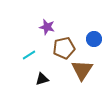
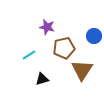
blue circle: moved 3 px up
